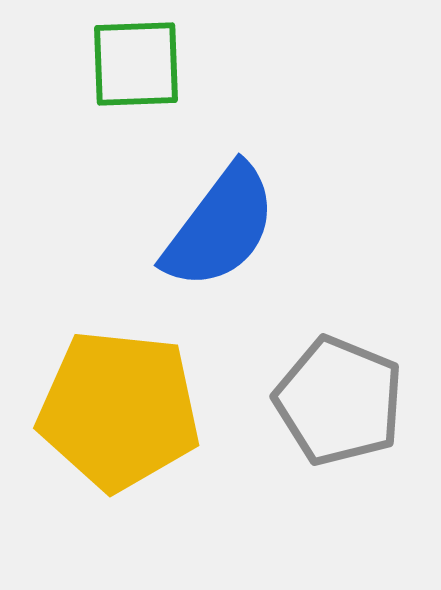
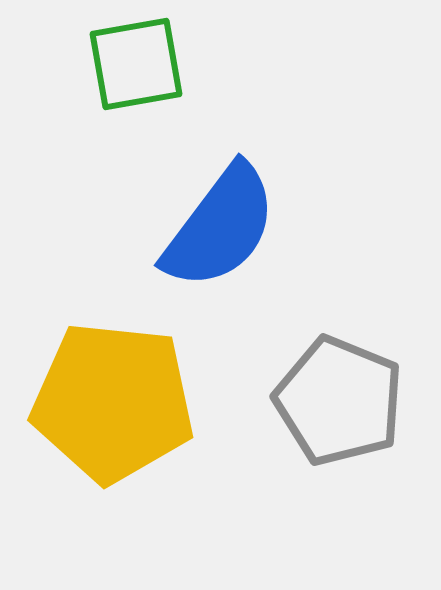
green square: rotated 8 degrees counterclockwise
yellow pentagon: moved 6 px left, 8 px up
